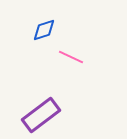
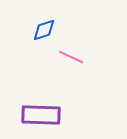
purple rectangle: rotated 39 degrees clockwise
